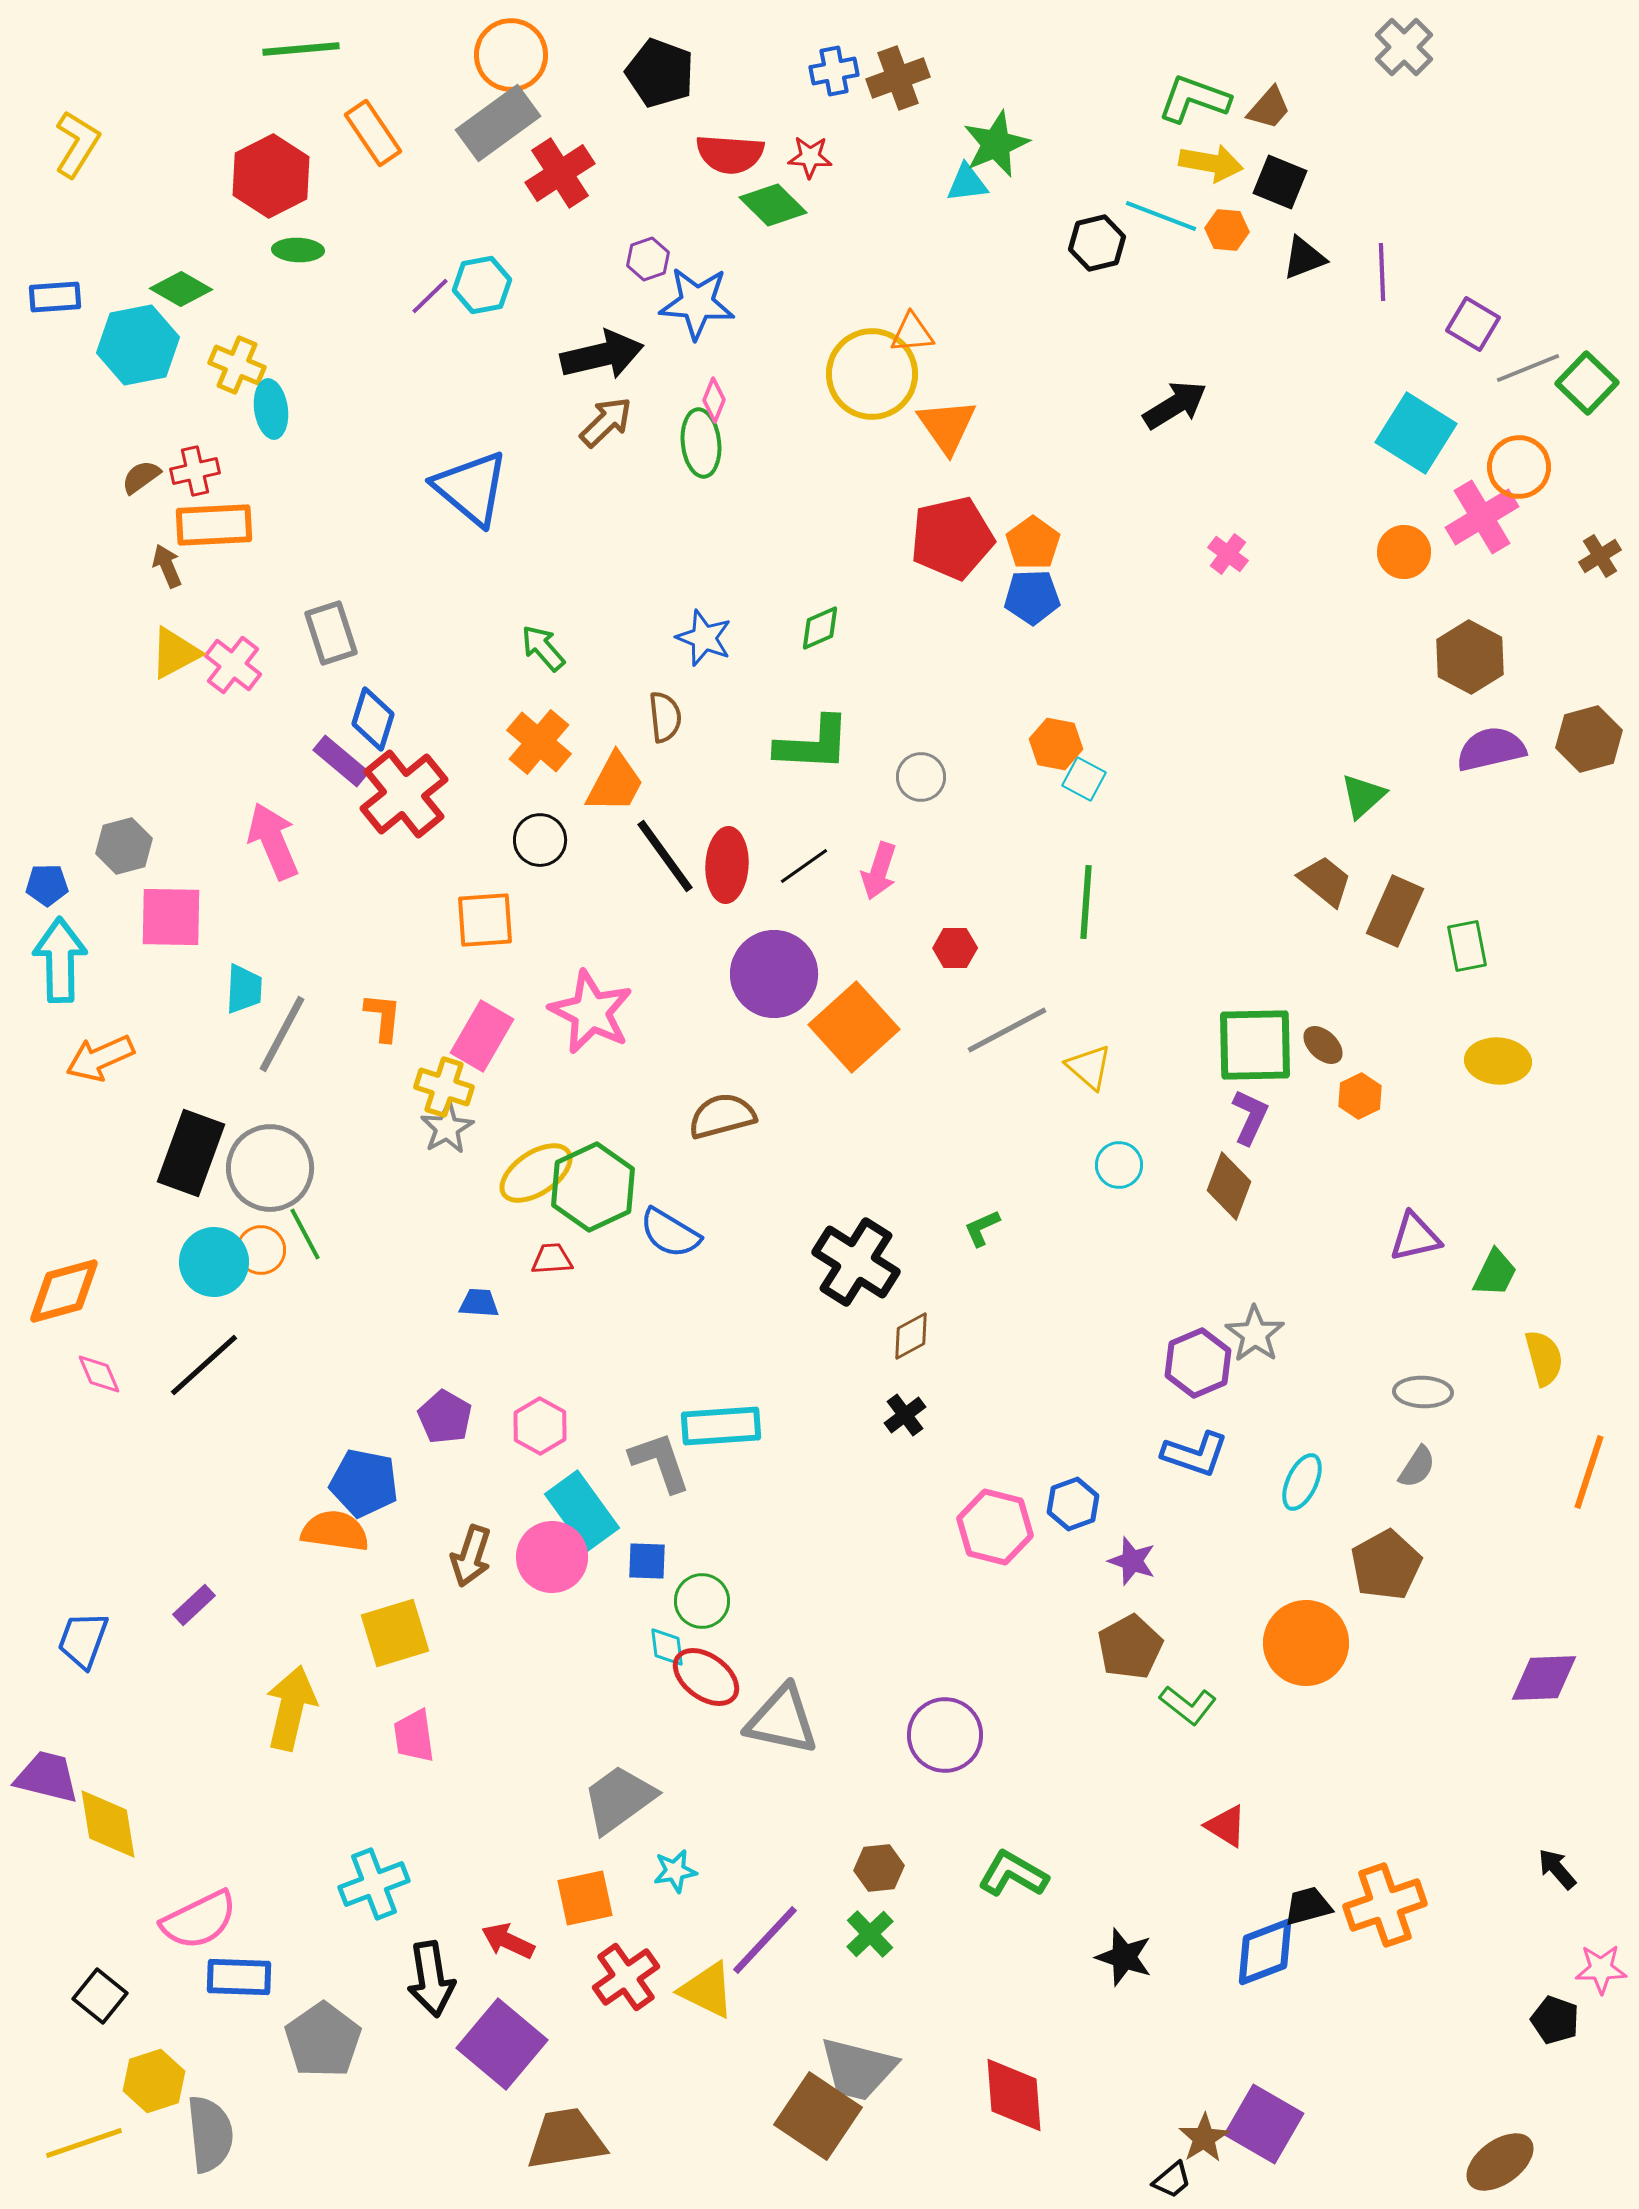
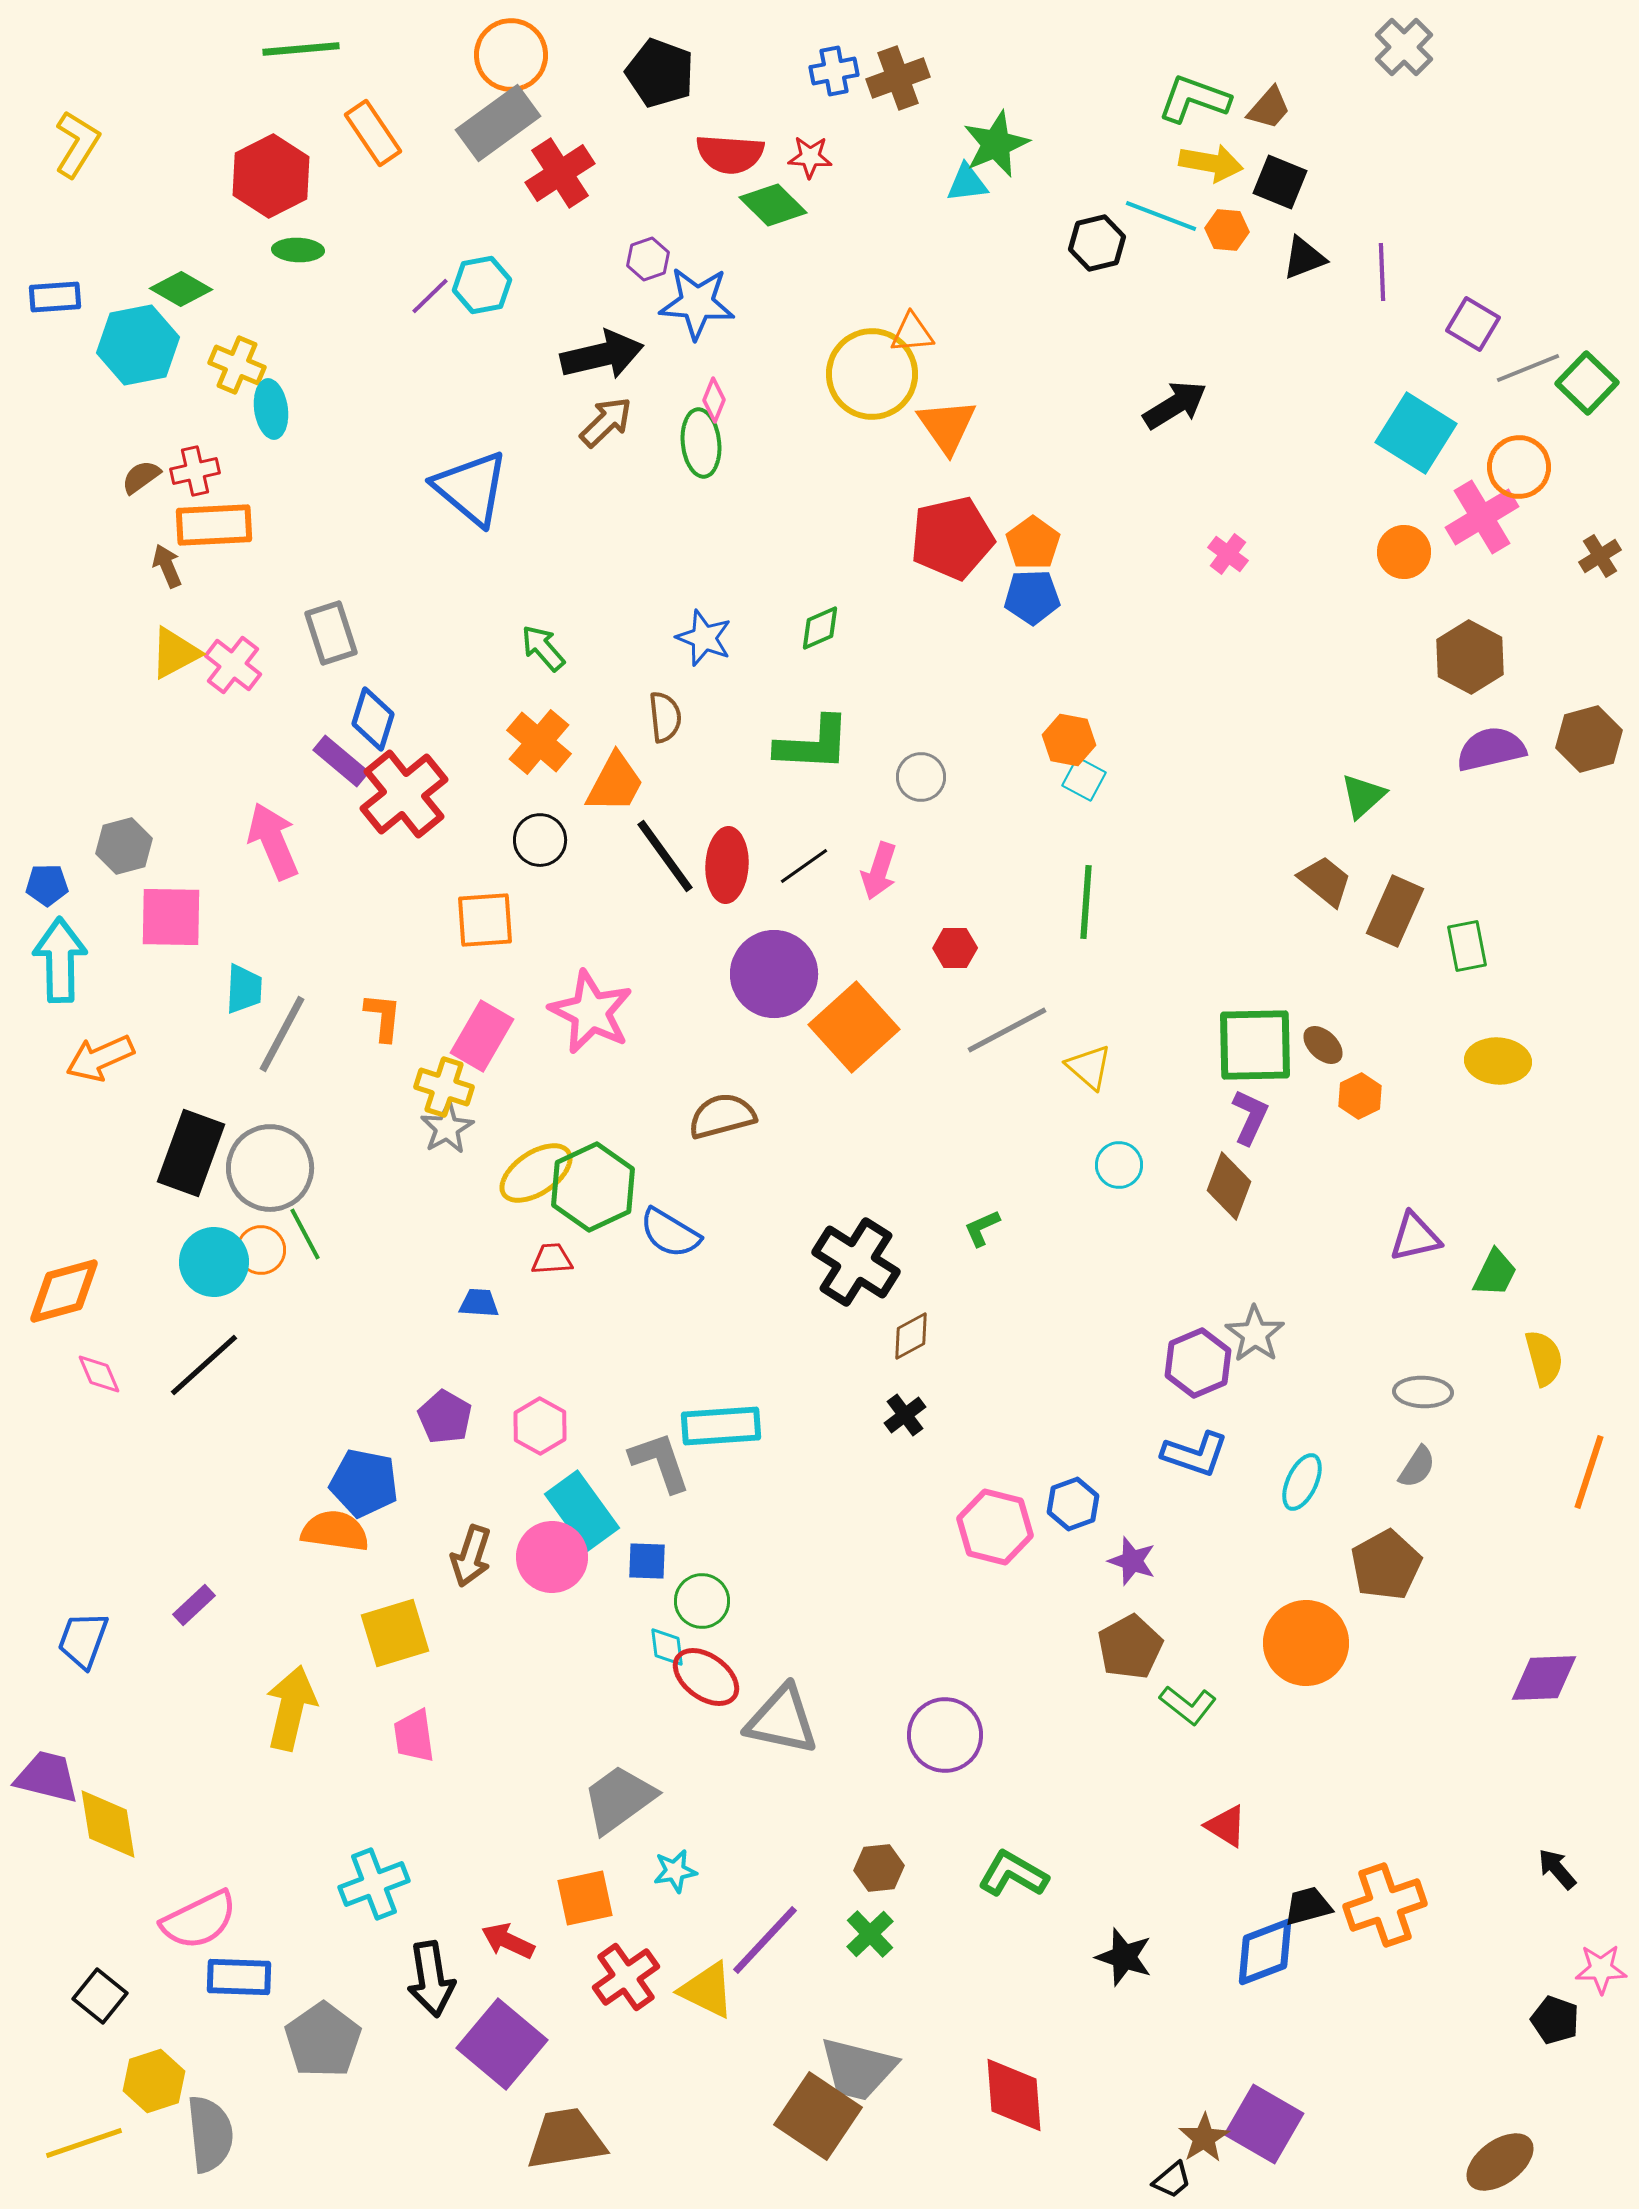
orange hexagon at (1056, 744): moved 13 px right, 4 px up
